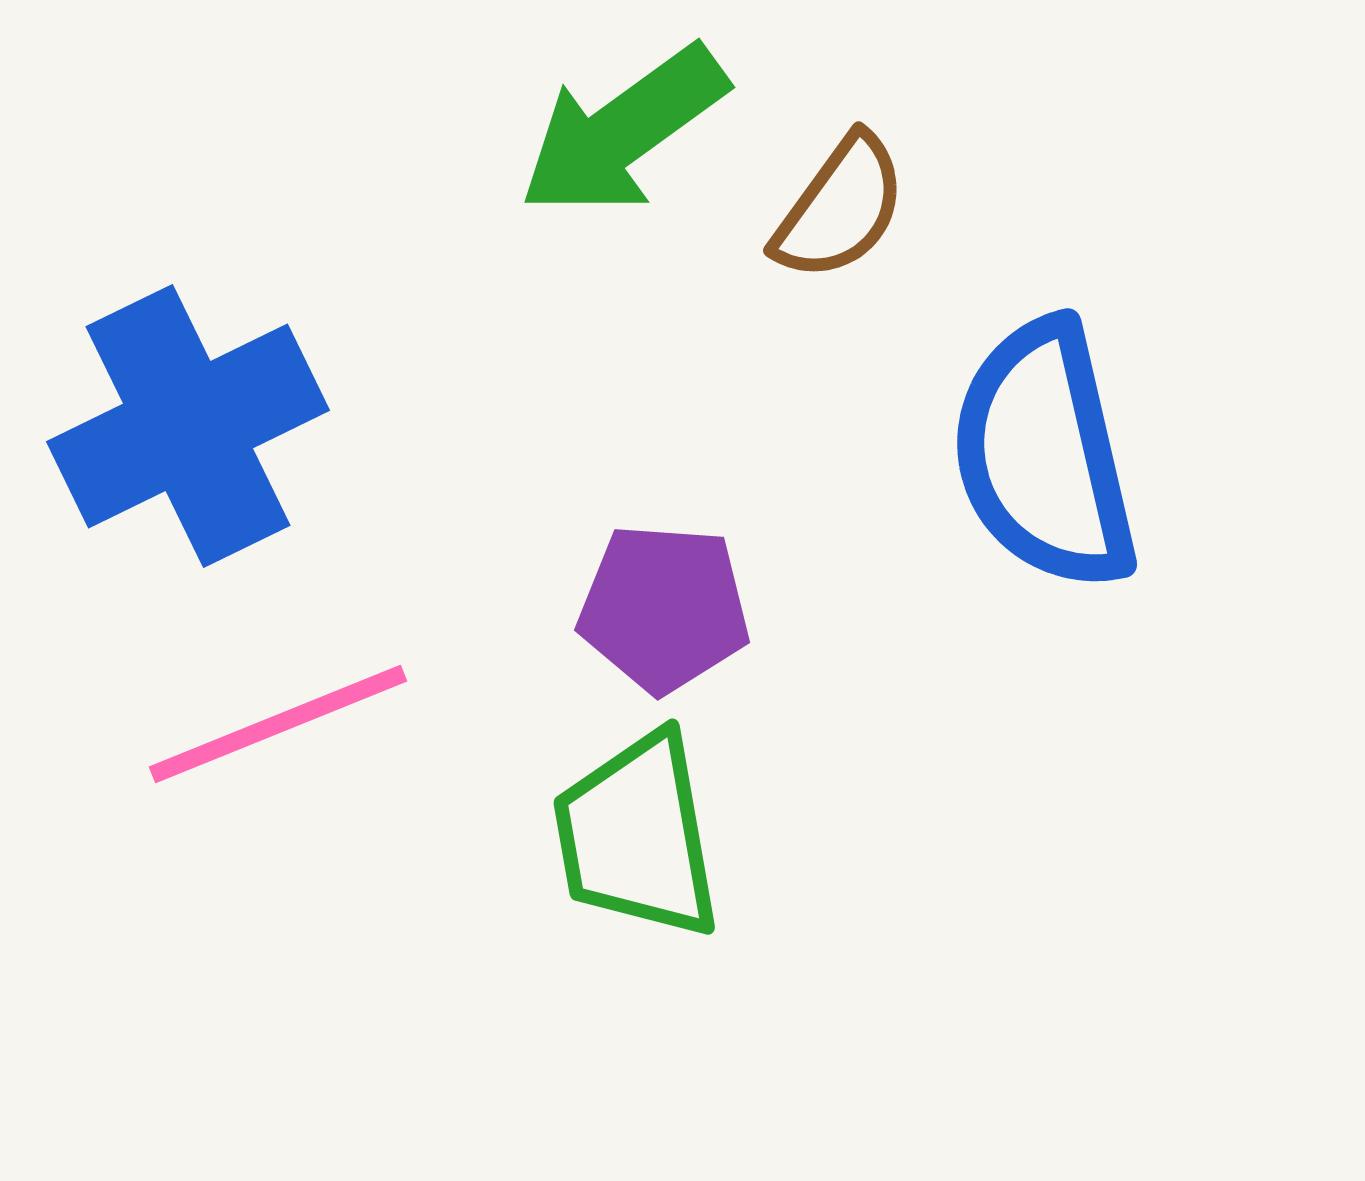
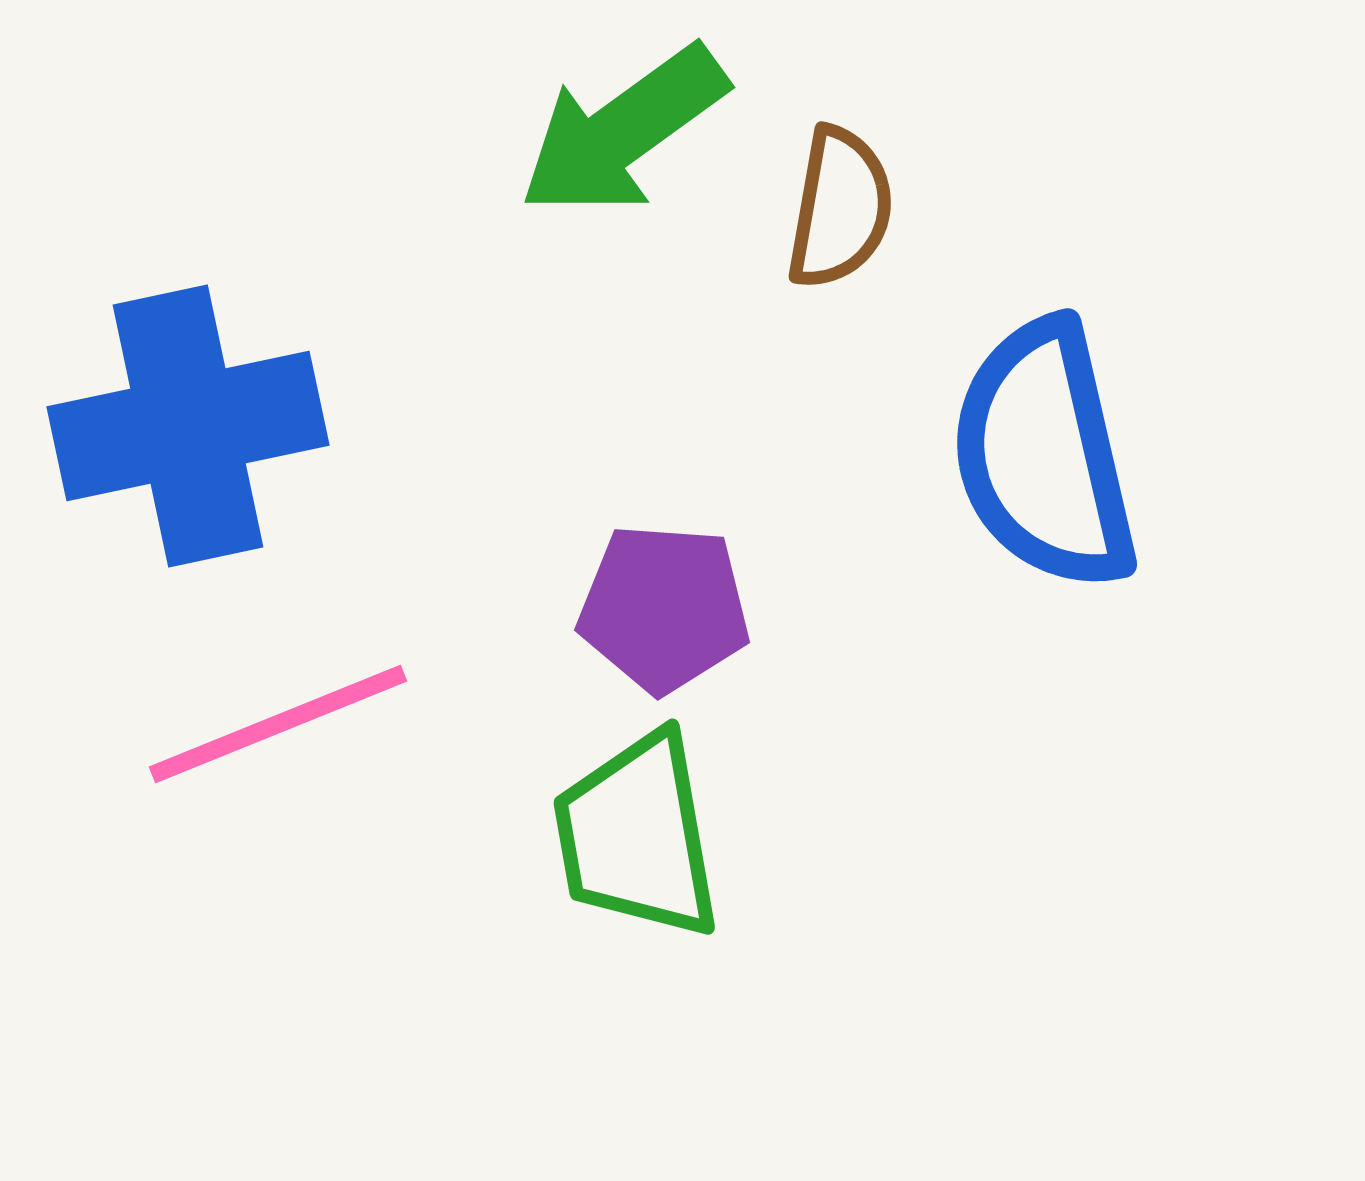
brown semicircle: rotated 26 degrees counterclockwise
blue cross: rotated 14 degrees clockwise
